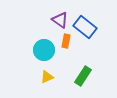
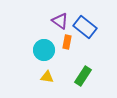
purple triangle: moved 1 px down
orange rectangle: moved 1 px right, 1 px down
yellow triangle: rotated 32 degrees clockwise
